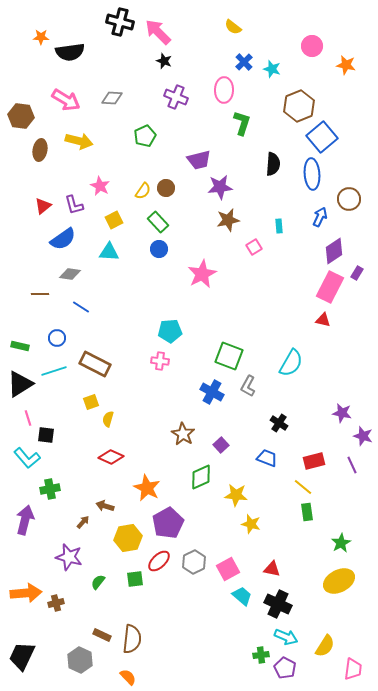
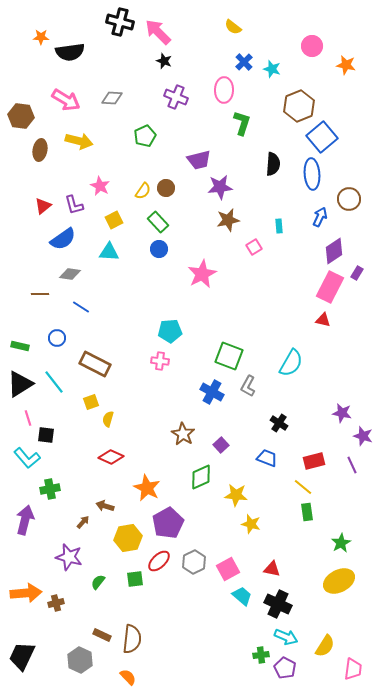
cyan line at (54, 371): moved 11 px down; rotated 70 degrees clockwise
